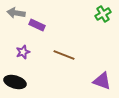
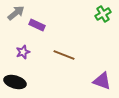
gray arrow: rotated 132 degrees clockwise
